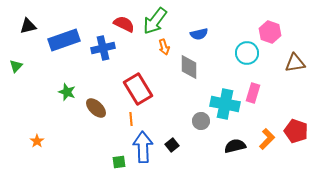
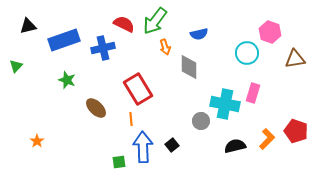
orange arrow: moved 1 px right
brown triangle: moved 4 px up
green star: moved 12 px up
